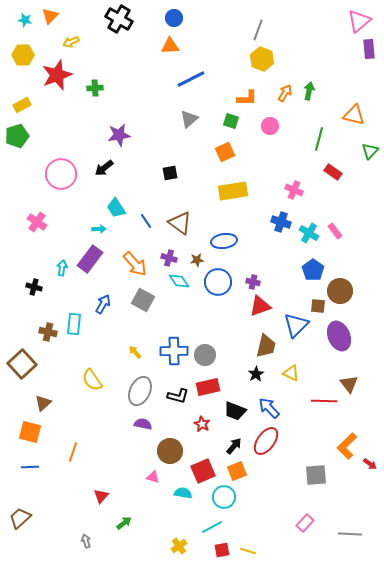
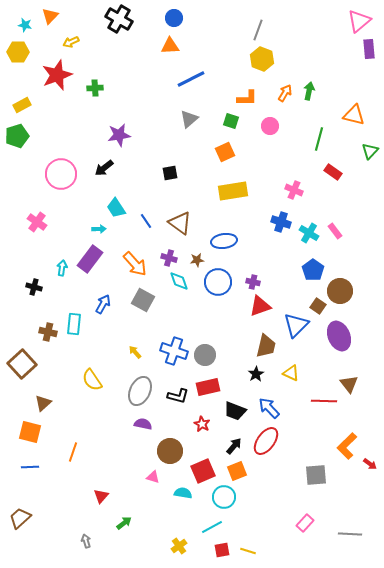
cyan star at (25, 20): moved 5 px down
yellow hexagon at (23, 55): moved 5 px left, 3 px up
cyan diamond at (179, 281): rotated 15 degrees clockwise
brown square at (318, 306): rotated 28 degrees clockwise
blue cross at (174, 351): rotated 20 degrees clockwise
